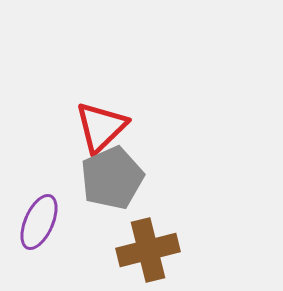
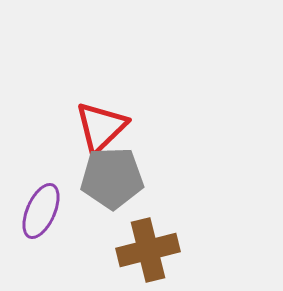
gray pentagon: rotated 22 degrees clockwise
purple ellipse: moved 2 px right, 11 px up
